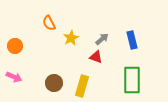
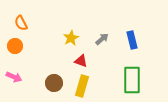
orange semicircle: moved 28 px left
red triangle: moved 15 px left, 4 px down
